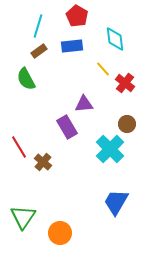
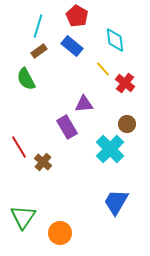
cyan diamond: moved 1 px down
blue rectangle: rotated 45 degrees clockwise
